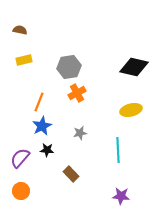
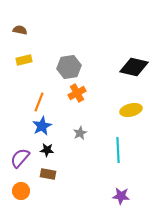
gray star: rotated 16 degrees counterclockwise
brown rectangle: moved 23 px left; rotated 35 degrees counterclockwise
